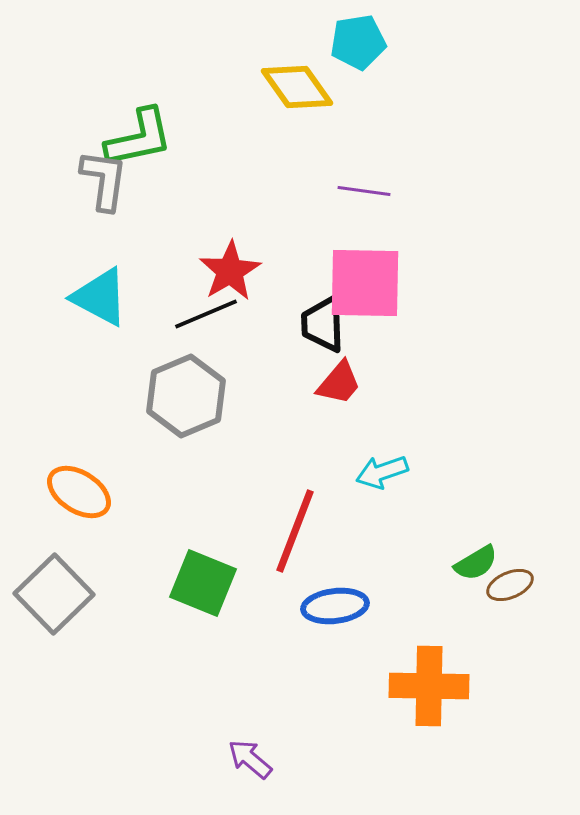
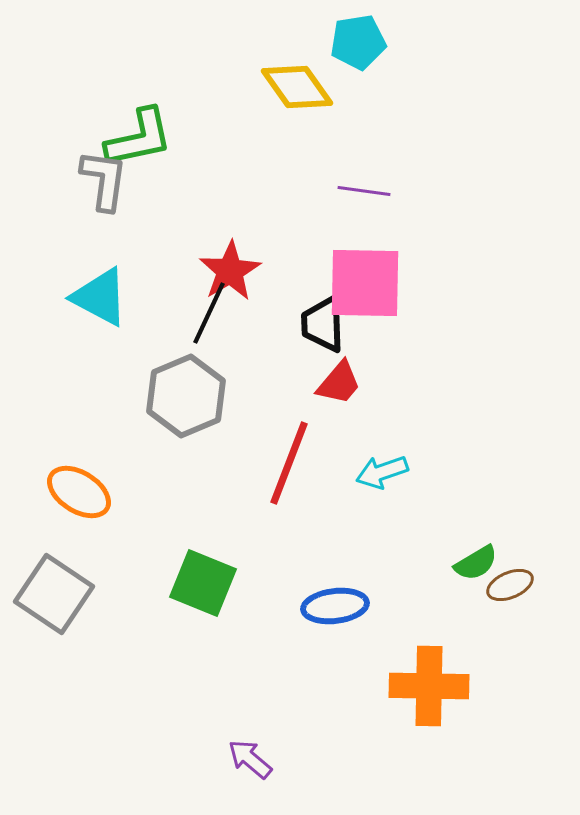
black line: moved 3 px right, 1 px up; rotated 42 degrees counterclockwise
red line: moved 6 px left, 68 px up
gray square: rotated 12 degrees counterclockwise
